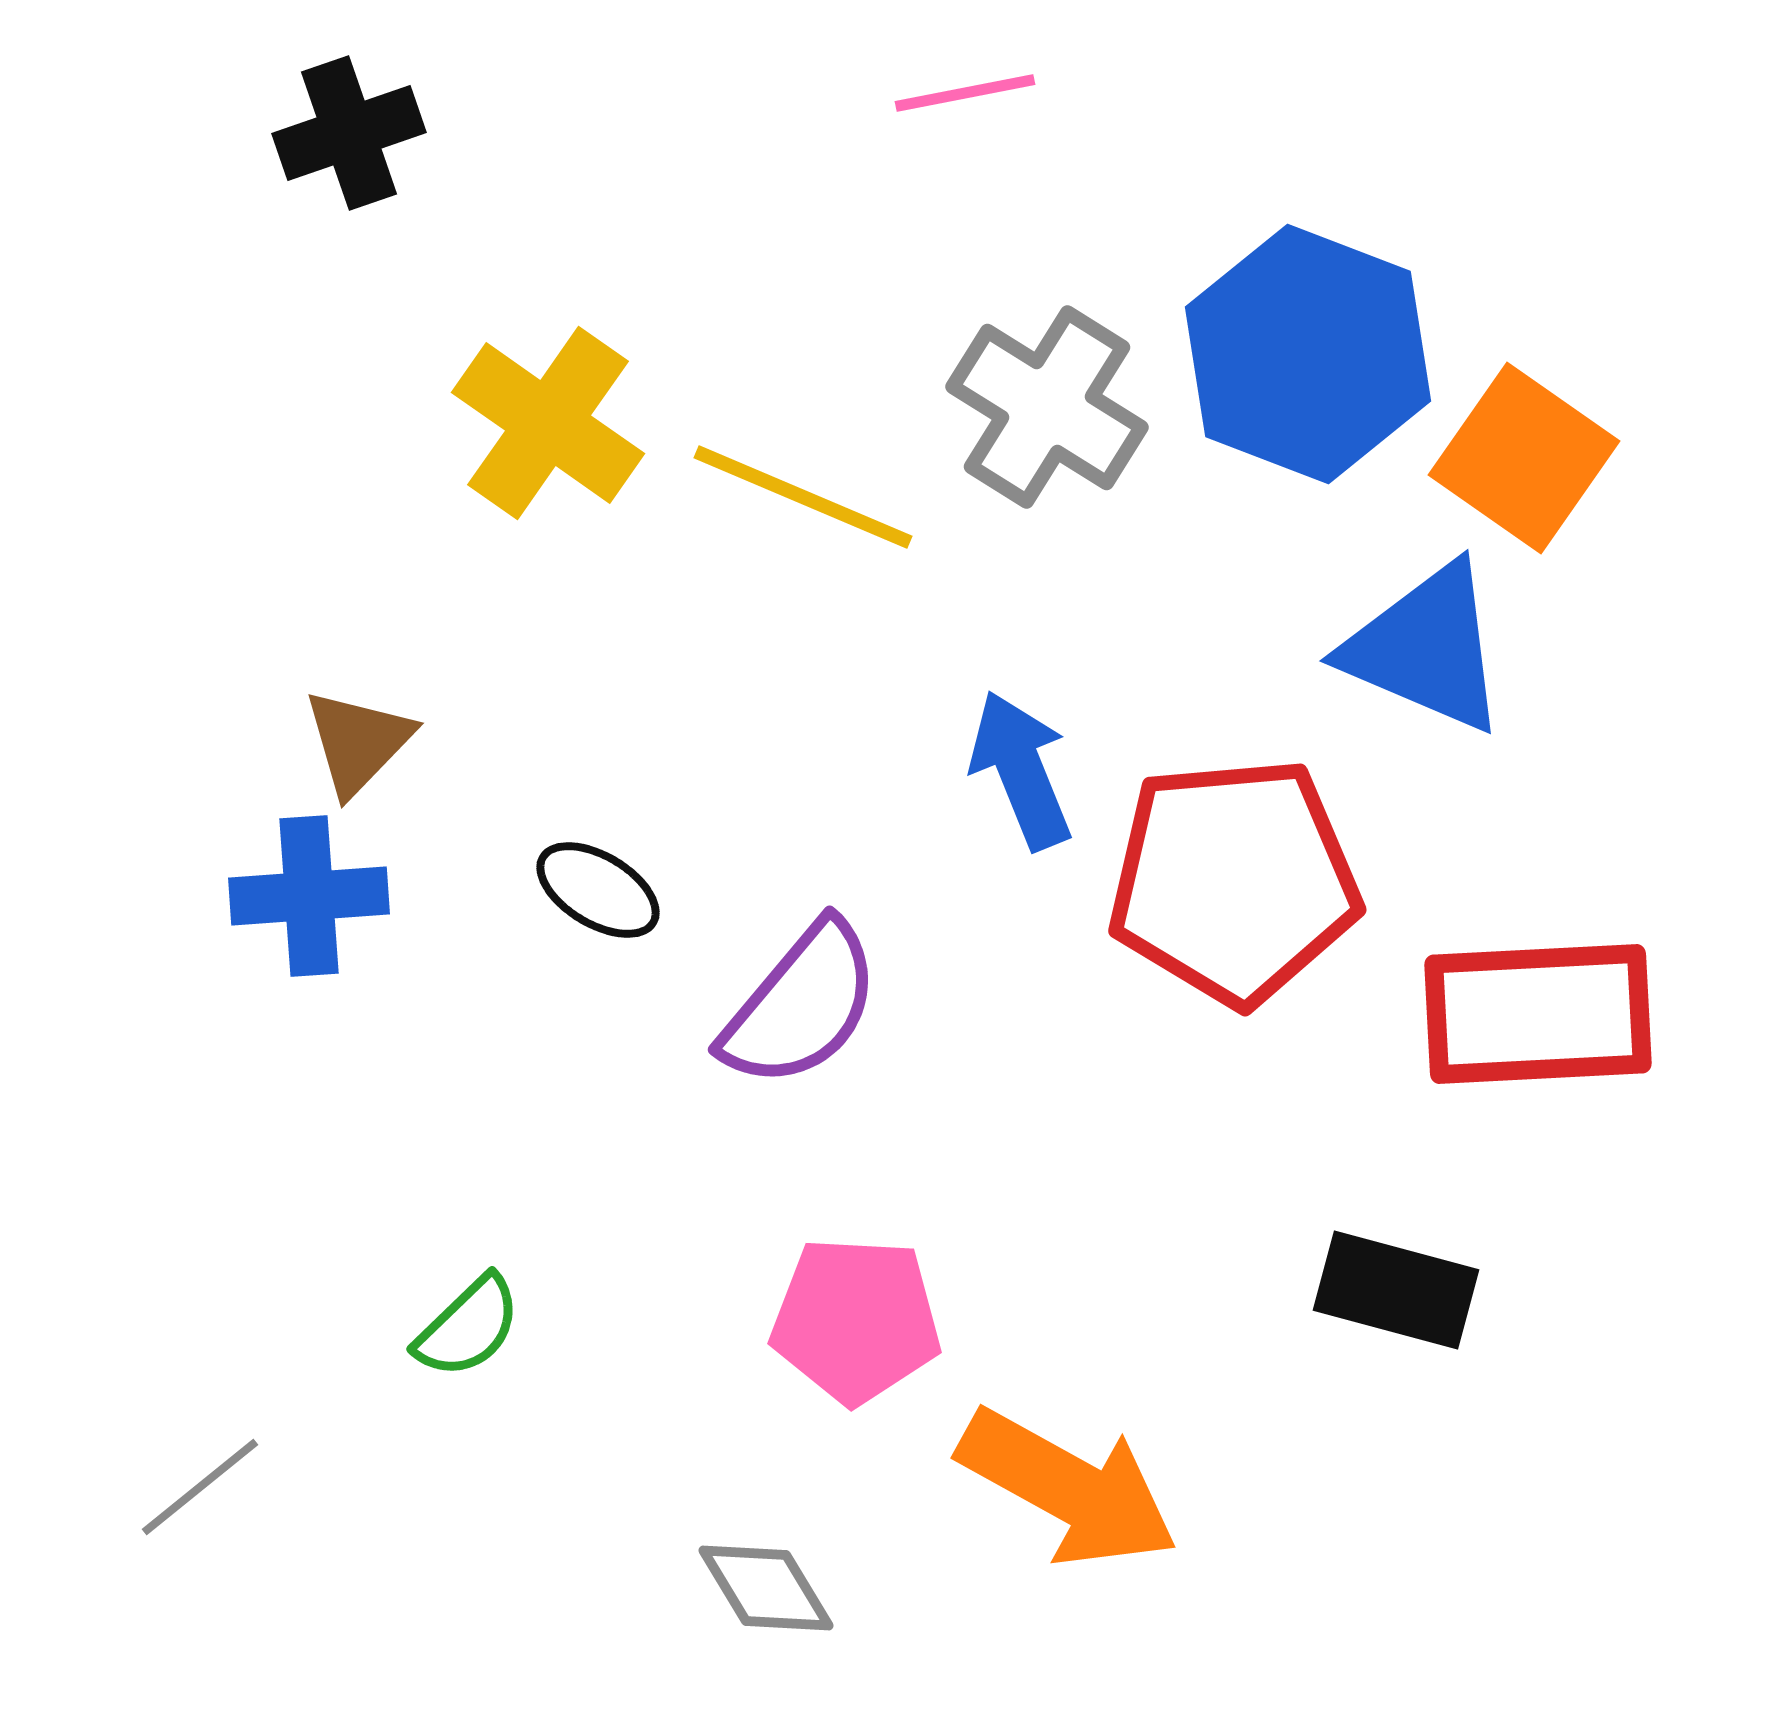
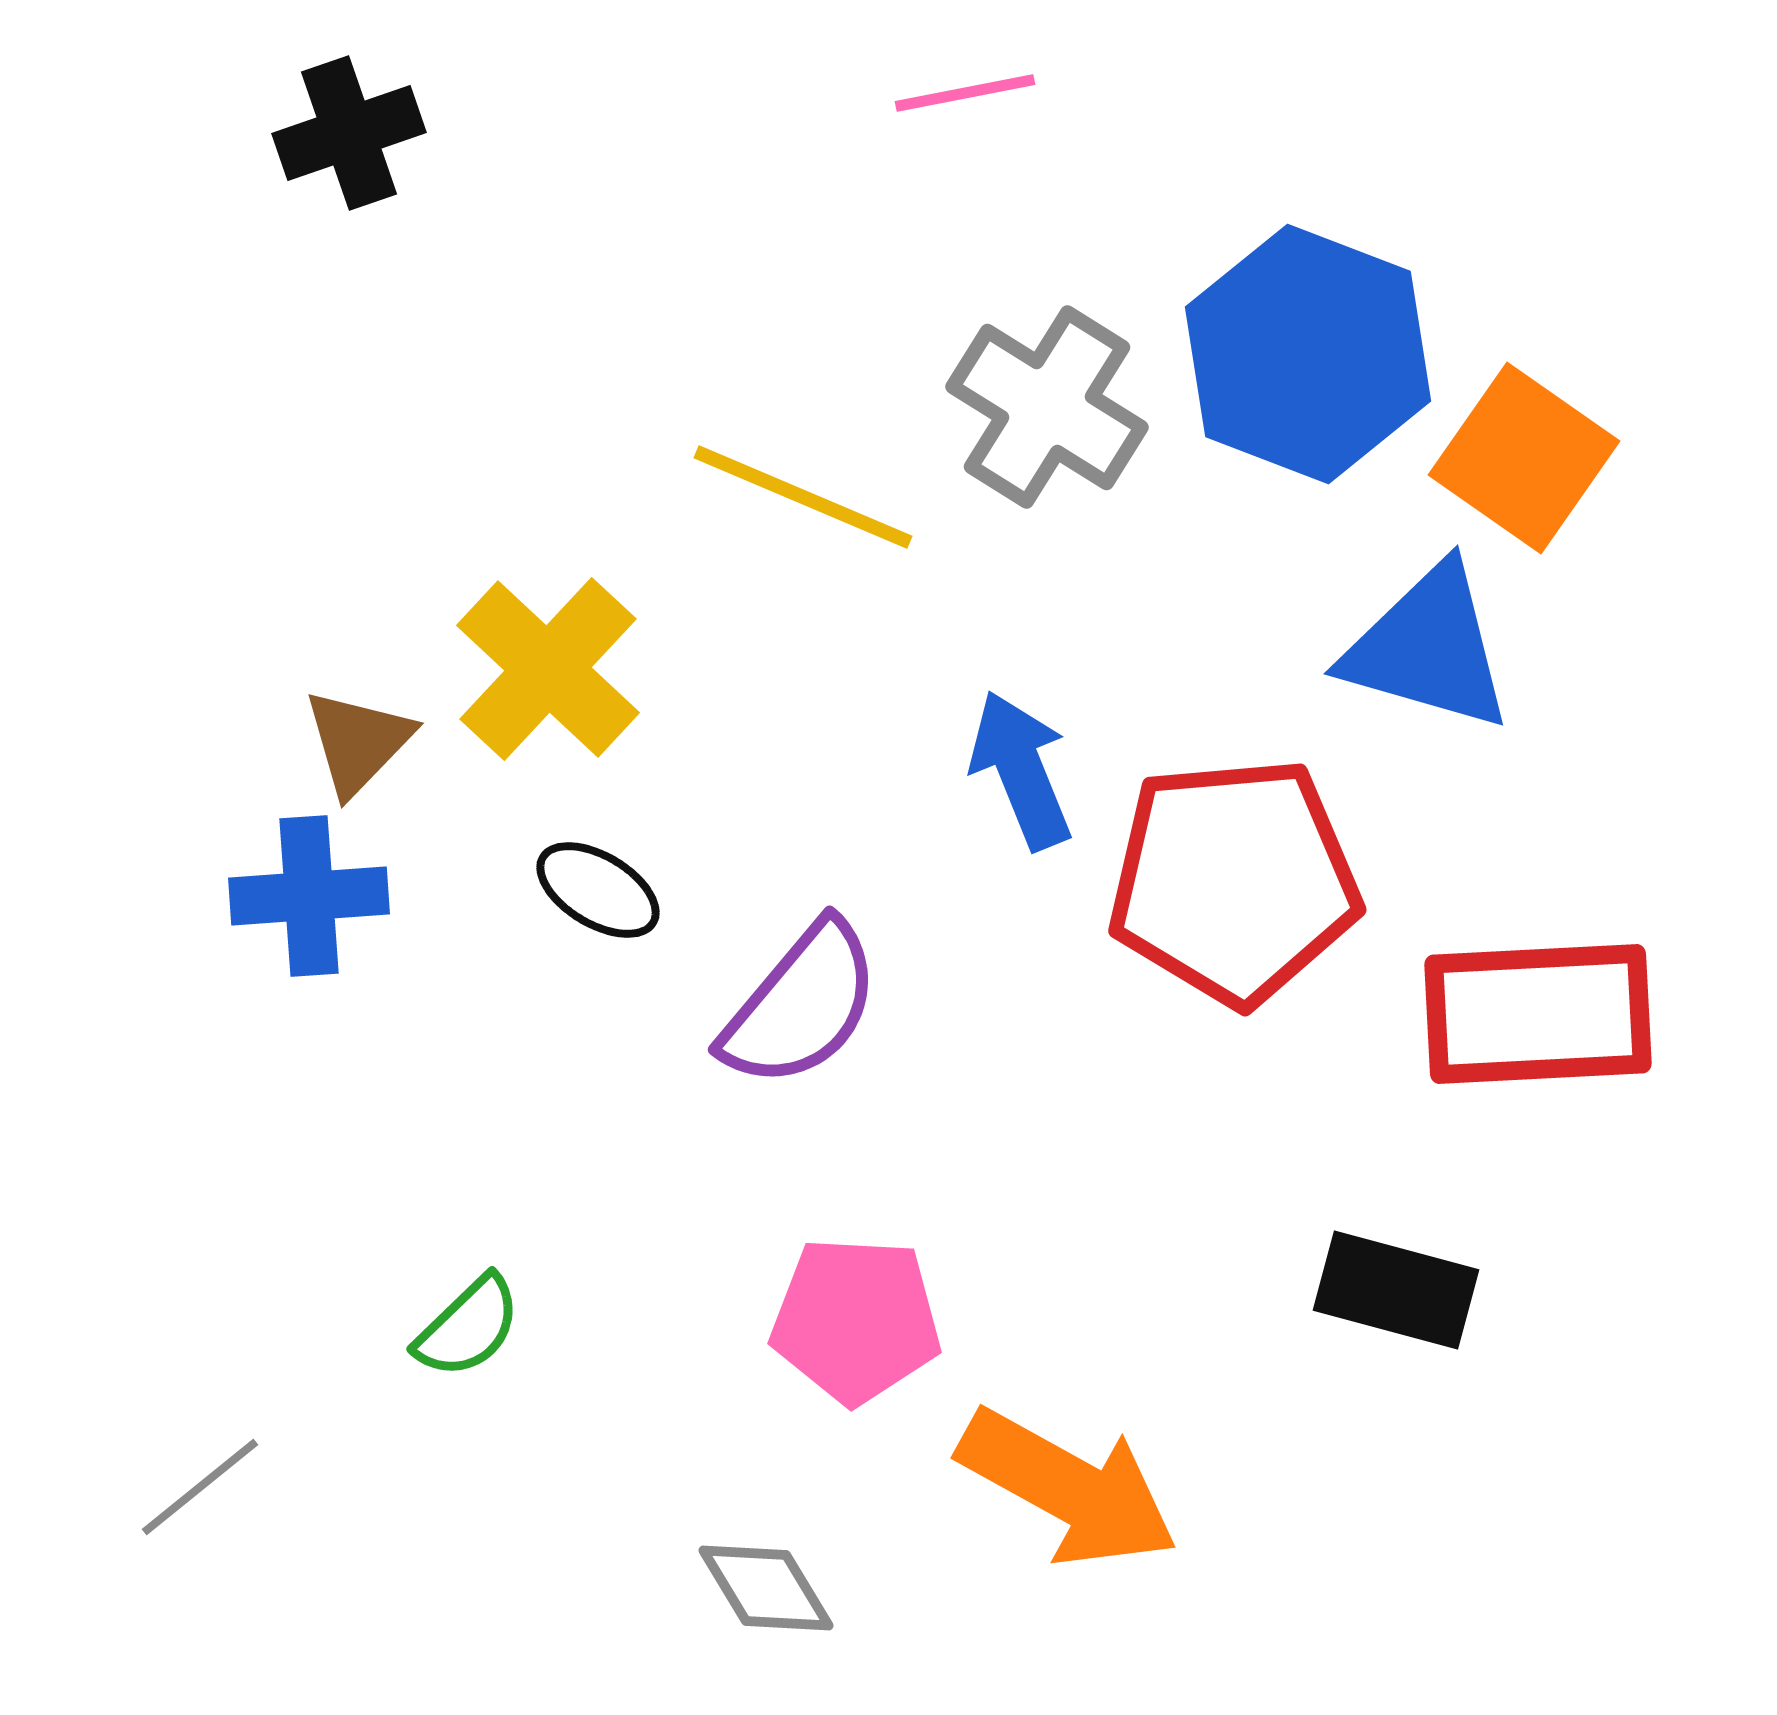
yellow cross: moved 246 px down; rotated 8 degrees clockwise
blue triangle: moved 2 px right; rotated 7 degrees counterclockwise
